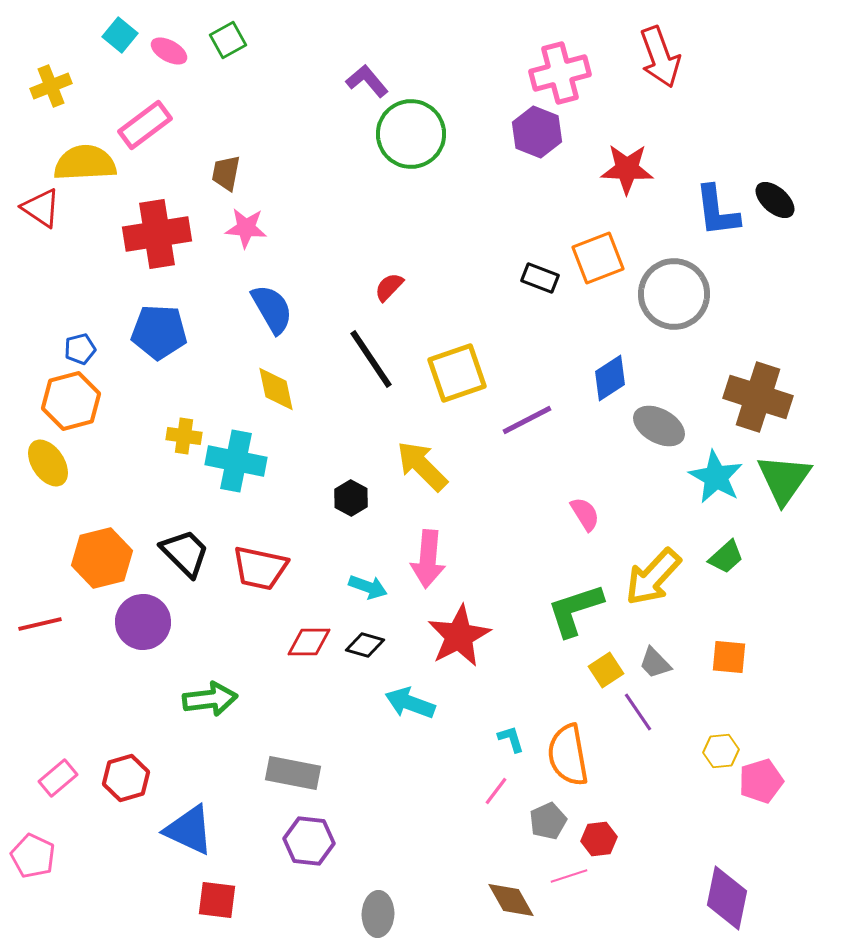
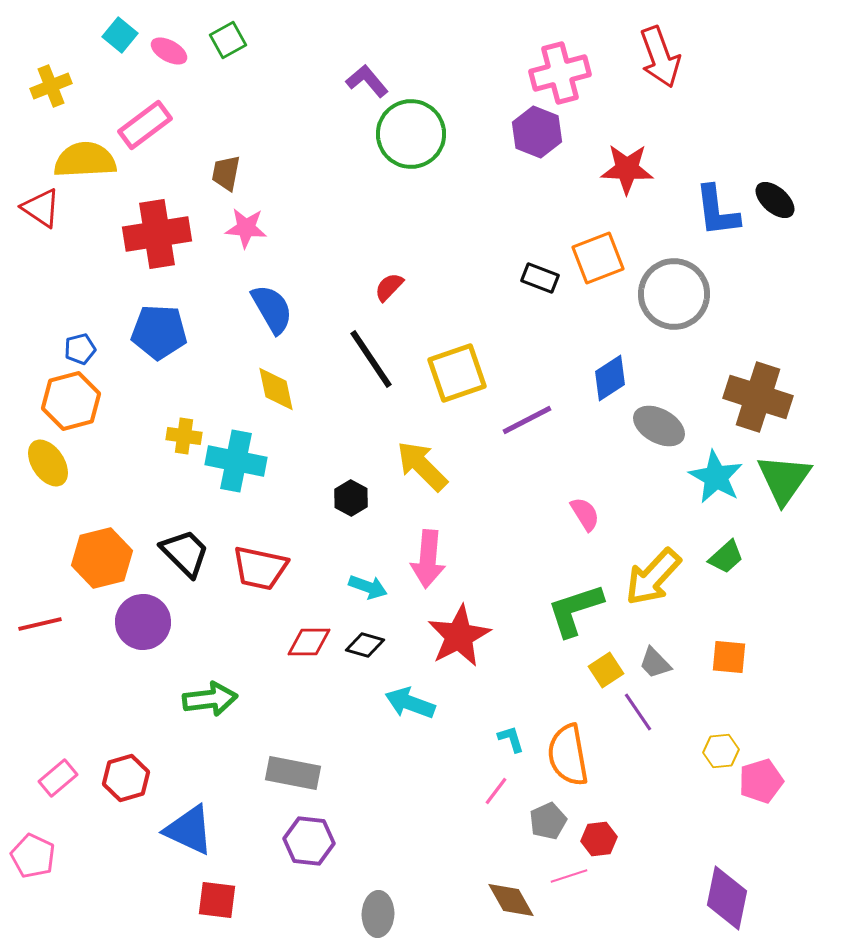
yellow semicircle at (85, 163): moved 3 px up
